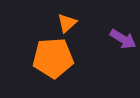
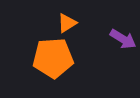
orange triangle: rotated 10 degrees clockwise
